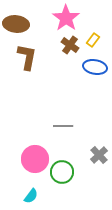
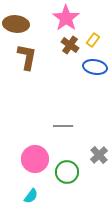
green circle: moved 5 px right
